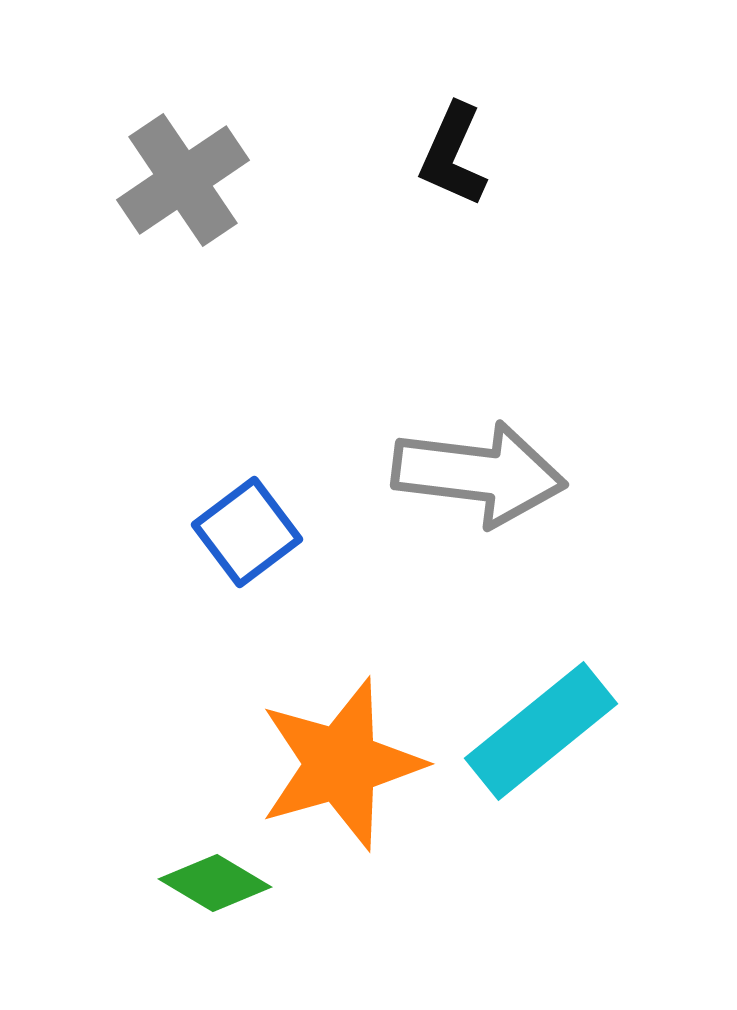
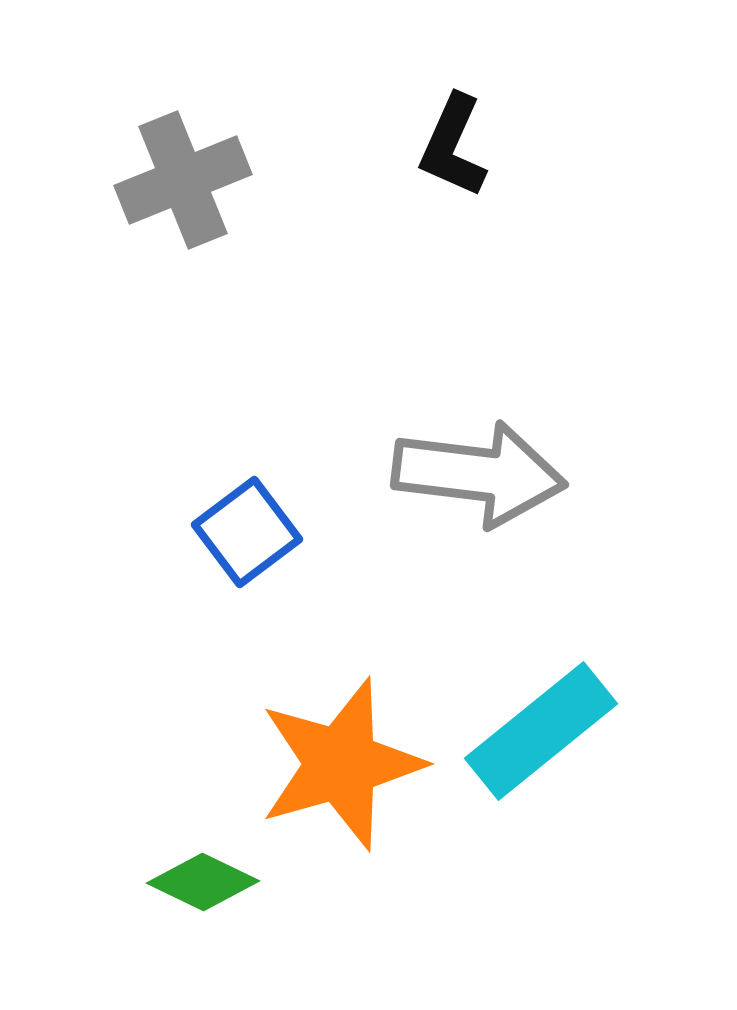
black L-shape: moved 9 px up
gray cross: rotated 12 degrees clockwise
green diamond: moved 12 px left, 1 px up; rotated 5 degrees counterclockwise
